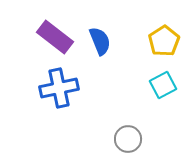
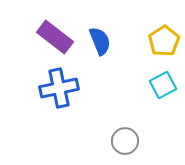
gray circle: moved 3 px left, 2 px down
